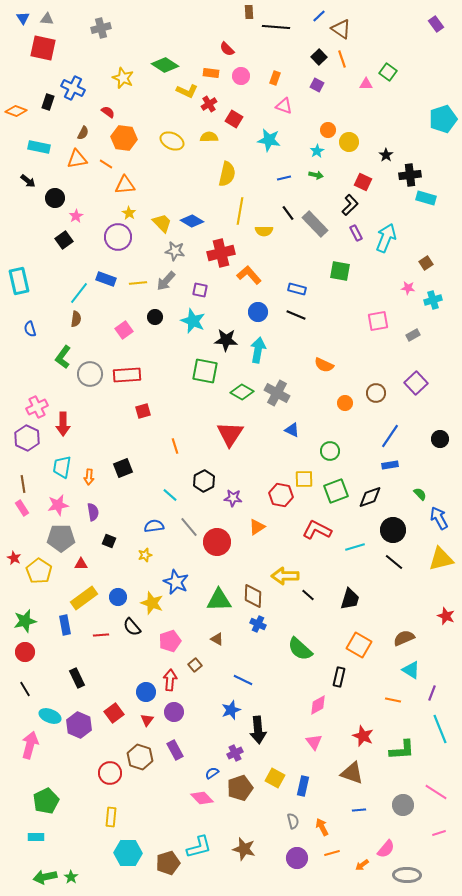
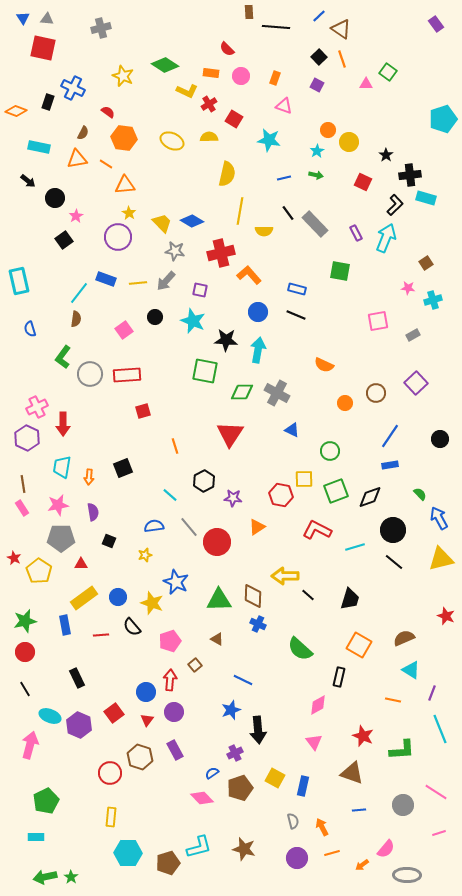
yellow star at (123, 78): moved 2 px up
black L-shape at (350, 205): moved 45 px right
green diamond at (242, 392): rotated 30 degrees counterclockwise
